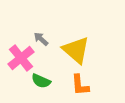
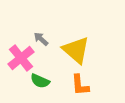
green semicircle: moved 1 px left
